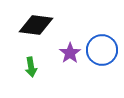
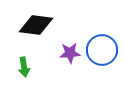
purple star: rotated 30 degrees clockwise
green arrow: moved 7 px left
